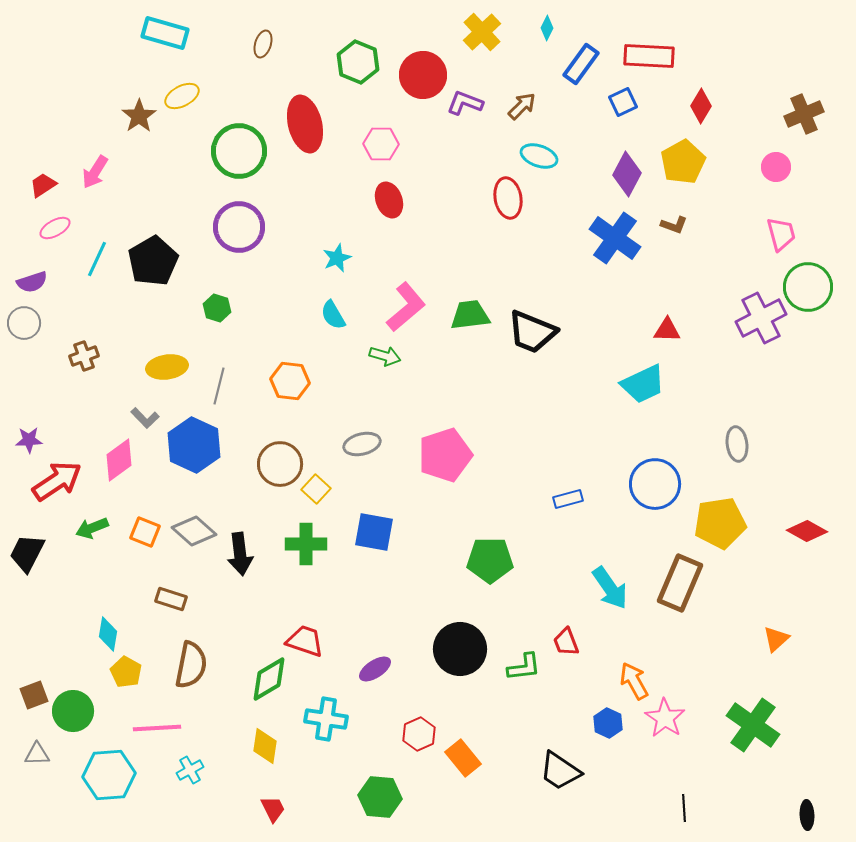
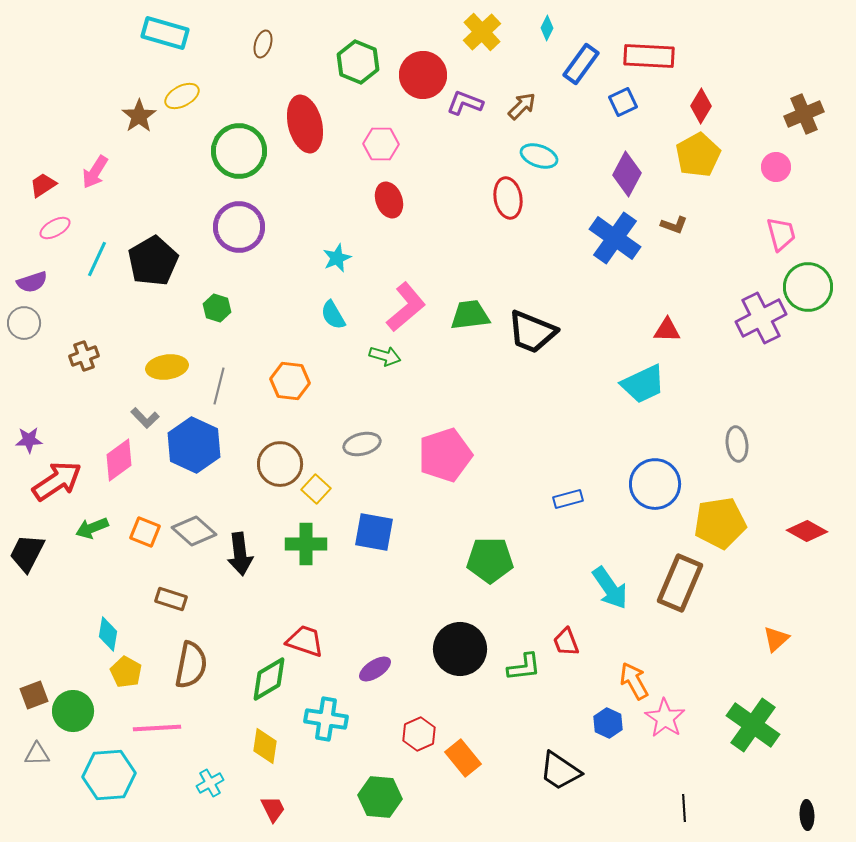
yellow pentagon at (683, 162): moved 15 px right, 7 px up
cyan cross at (190, 770): moved 20 px right, 13 px down
